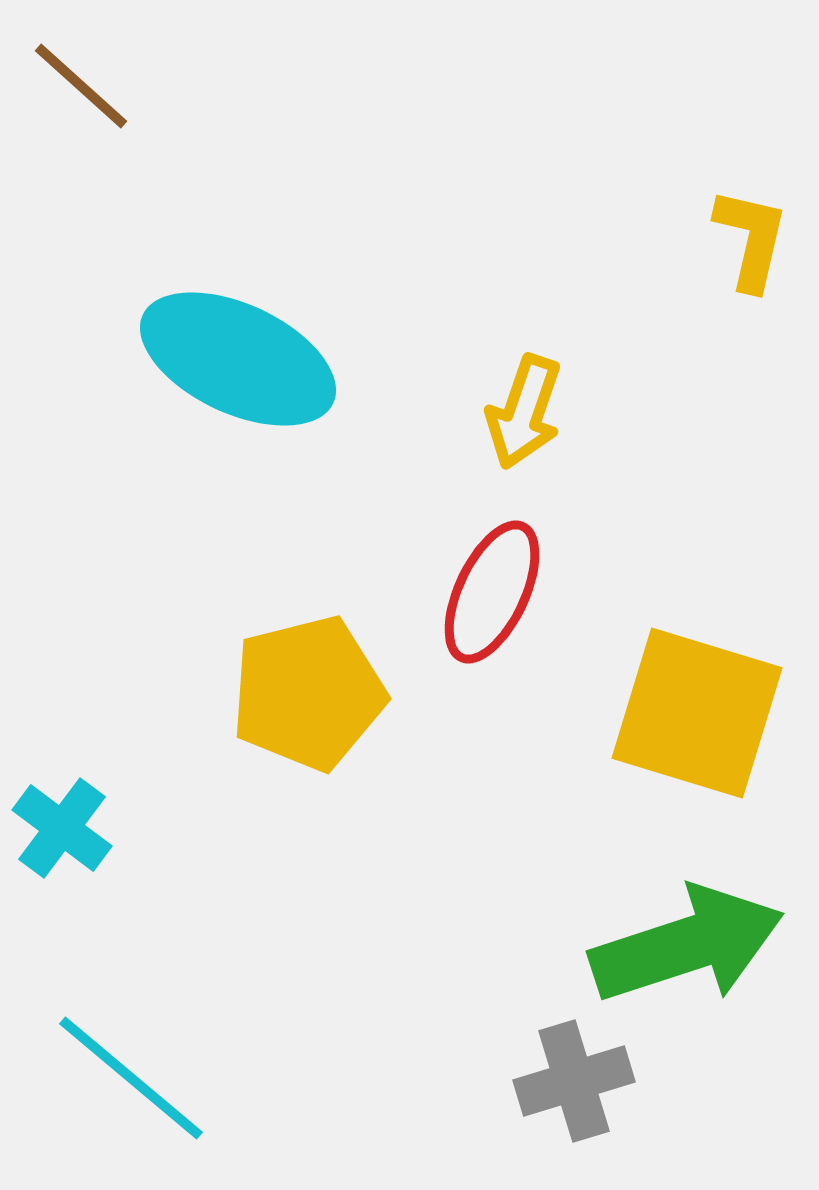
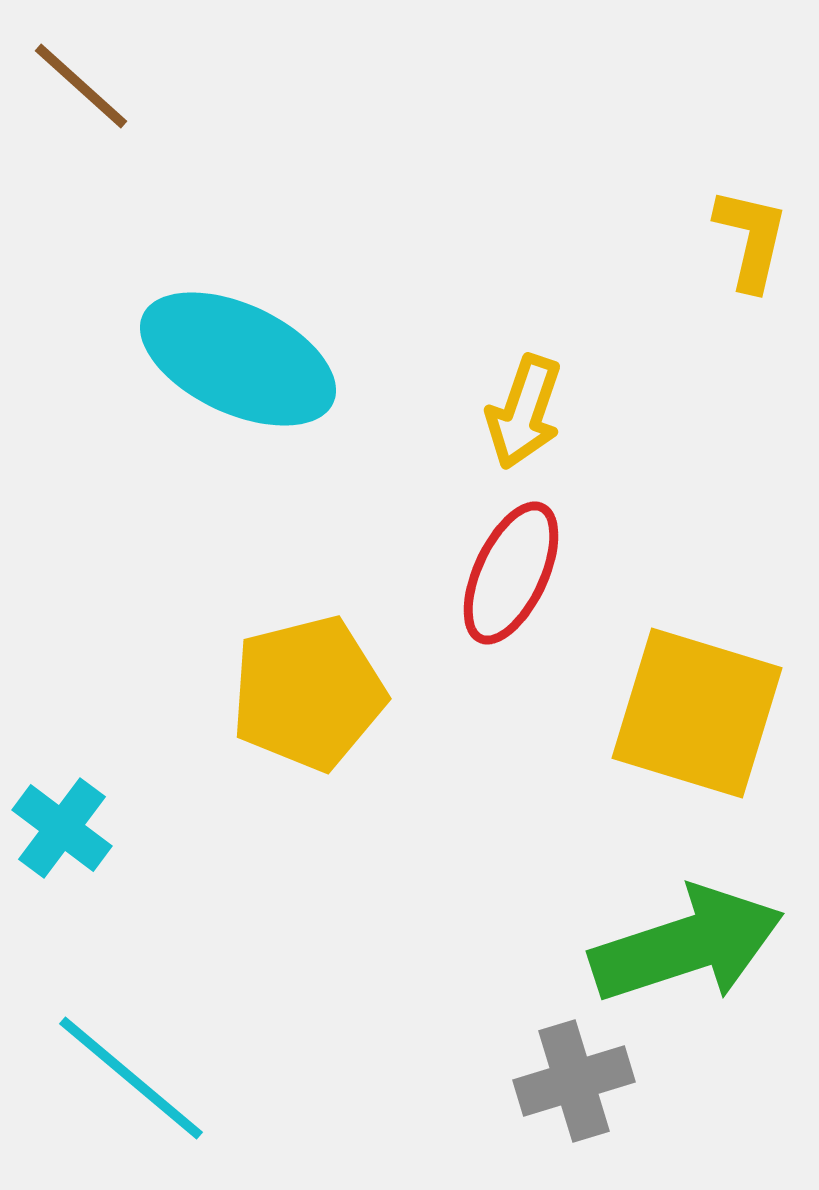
red ellipse: moved 19 px right, 19 px up
